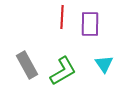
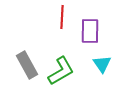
purple rectangle: moved 7 px down
cyan triangle: moved 2 px left
green L-shape: moved 2 px left
